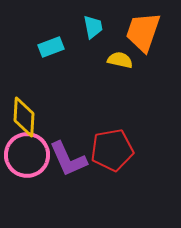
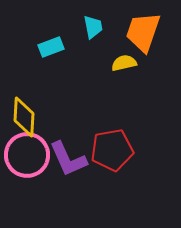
yellow semicircle: moved 4 px right, 3 px down; rotated 25 degrees counterclockwise
